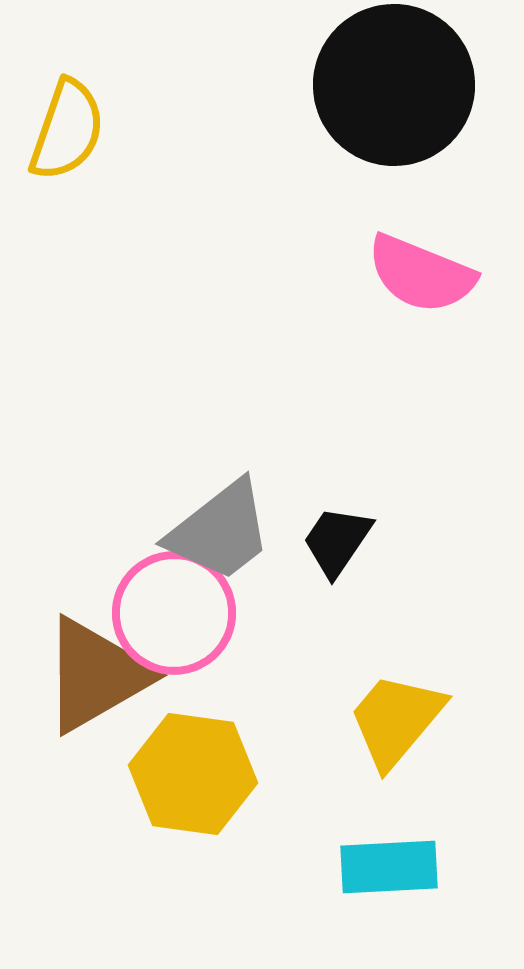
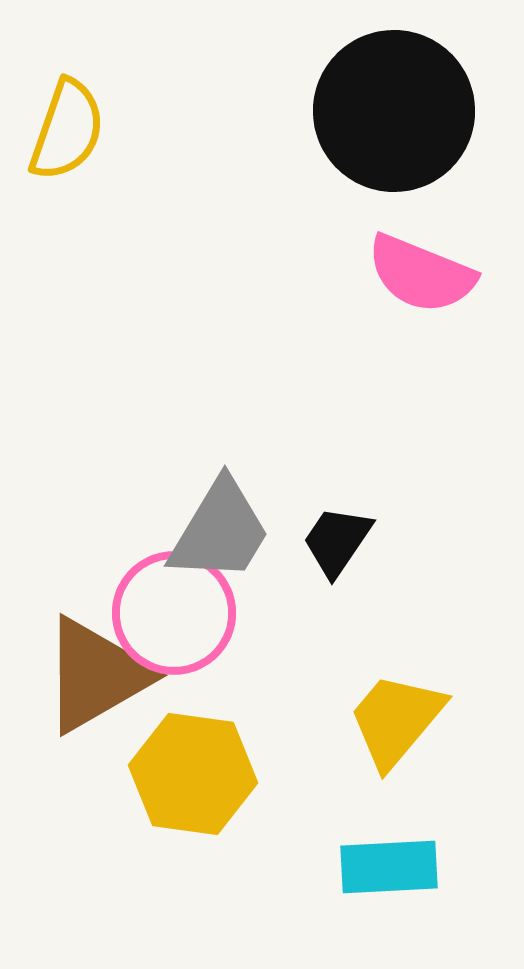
black circle: moved 26 px down
gray trapezoid: rotated 21 degrees counterclockwise
